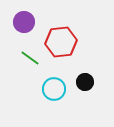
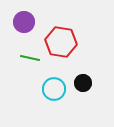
red hexagon: rotated 16 degrees clockwise
green line: rotated 24 degrees counterclockwise
black circle: moved 2 px left, 1 px down
